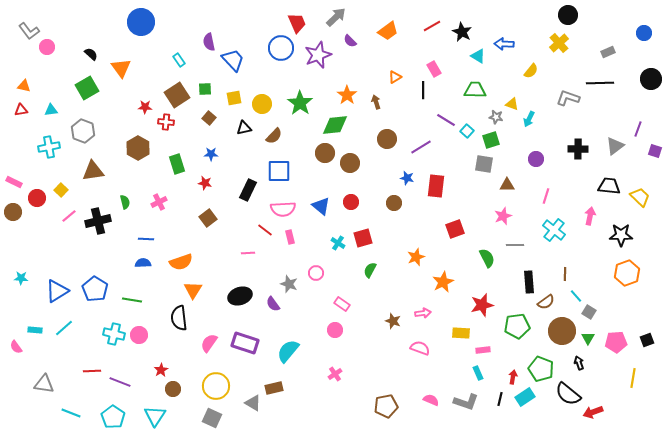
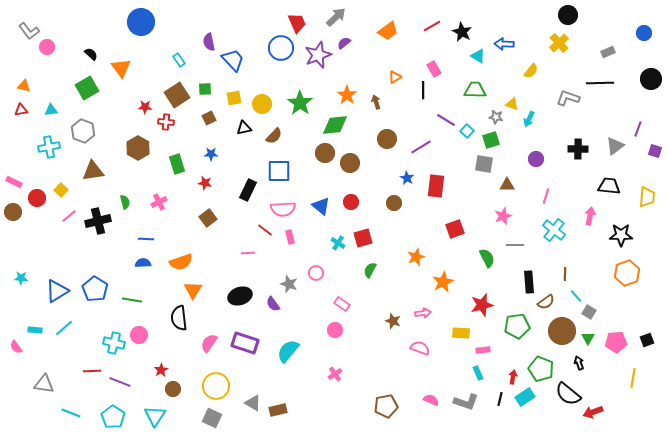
purple semicircle at (350, 41): moved 6 px left, 2 px down; rotated 96 degrees clockwise
brown square at (209, 118): rotated 24 degrees clockwise
blue star at (407, 178): rotated 16 degrees clockwise
yellow trapezoid at (640, 197): moved 7 px right; rotated 50 degrees clockwise
cyan cross at (114, 334): moved 9 px down
brown rectangle at (274, 388): moved 4 px right, 22 px down
